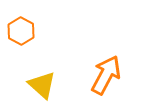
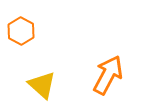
orange arrow: moved 2 px right
